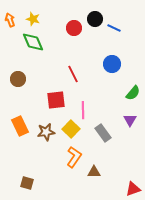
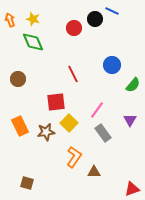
blue line: moved 2 px left, 17 px up
blue circle: moved 1 px down
green semicircle: moved 8 px up
red square: moved 2 px down
pink line: moved 14 px right; rotated 36 degrees clockwise
yellow square: moved 2 px left, 6 px up
red triangle: moved 1 px left
